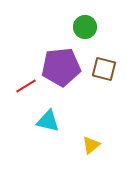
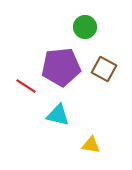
brown square: rotated 15 degrees clockwise
red line: rotated 65 degrees clockwise
cyan triangle: moved 10 px right, 6 px up
yellow triangle: rotated 48 degrees clockwise
